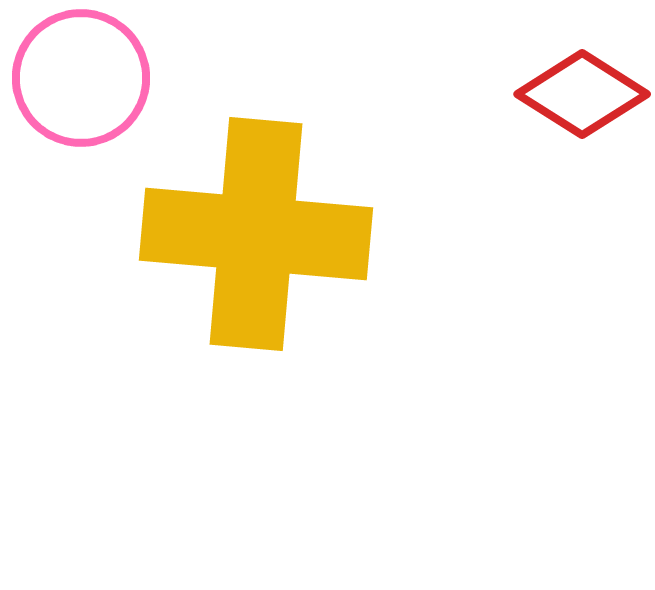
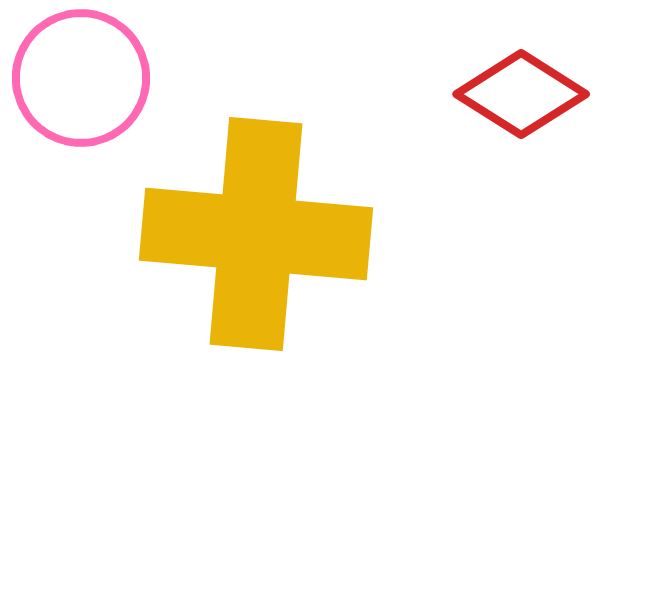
red diamond: moved 61 px left
